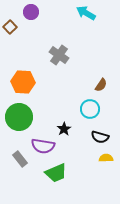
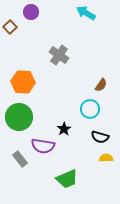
green trapezoid: moved 11 px right, 6 px down
